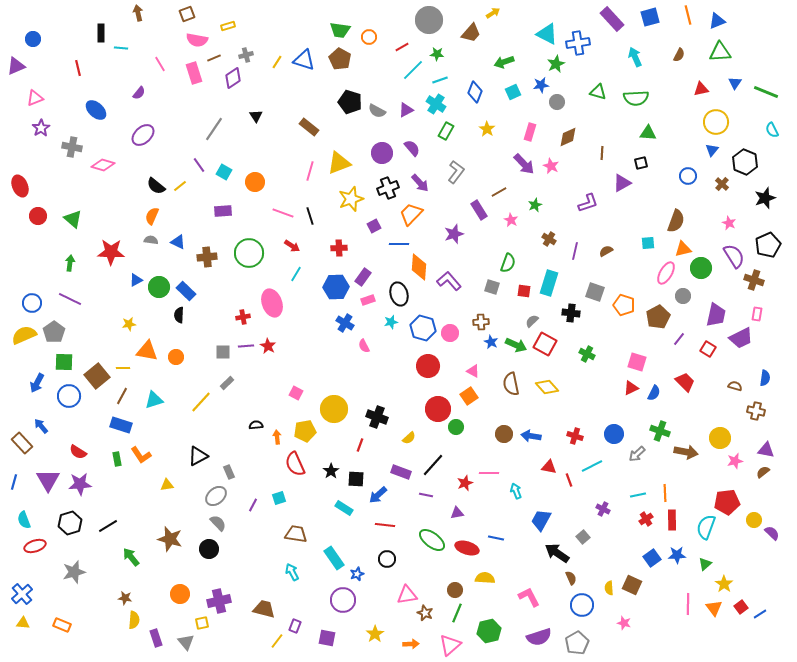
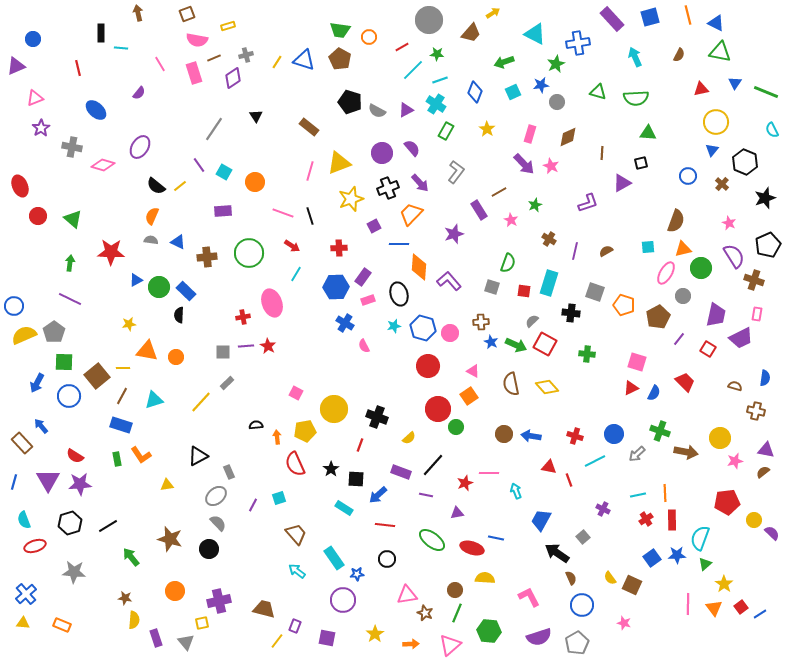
blue triangle at (717, 21): moved 1 px left, 2 px down; rotated 48 degrees clockwise
cyan triangle at (547, 34): moved 12 px left
green triangle at (720, 52): rotated 15 degrees clockwise
pink rectangle at (530, 132): moved 2 px down
purple ellipse at (143, 135): moved 3 px left, 12 px down; rotated 15 degrees counterclockwise
cyan square at (648, 243): moved 4 px down
blue circle at (32, 303): moved 18 px left, 3 px down
cyan star at (391, 322): moved 3 px right, 4 px down
green cross at (587, 354): rotated 21 degrees counterclockwise
red semicircle at (78, 452): moved 3 px left, 4 px down
cyan line at (592, 466): moved 3 px right, 5 px up
black star at (331, 471): moved 2 px up
cyan semicircle at (706, 527): moved 6 px left, 11 px down
brown trapezoid at (296, 534): rotated 40 degrees clockwise
red ellipse at (467, 548): moved 5 px right
gray star at (74, 572): rotated 20 degrees clockwise
cyan arrow at (292, 572): moved 5 px right, 1 px up; rotated 24 degrees counterclockwise
blue star at (357, 574): rotated 16 degrees clockwise
yellow semicircle at (609, 588): moved 1 px right, 10 px up; rotated 32 degrees counterclockwise
blue cross at (22, 594): moved 4 px right
orange circle at (180, 594): moved 5 px left, 3 px up
green hexagon at (489, 631): rotated 20 degrees clockwise
